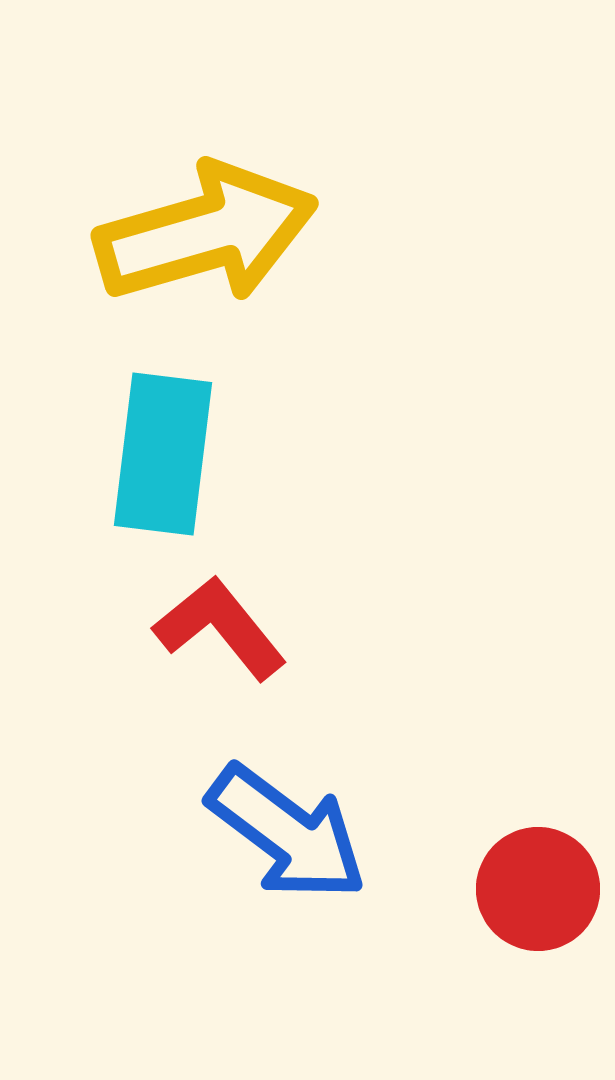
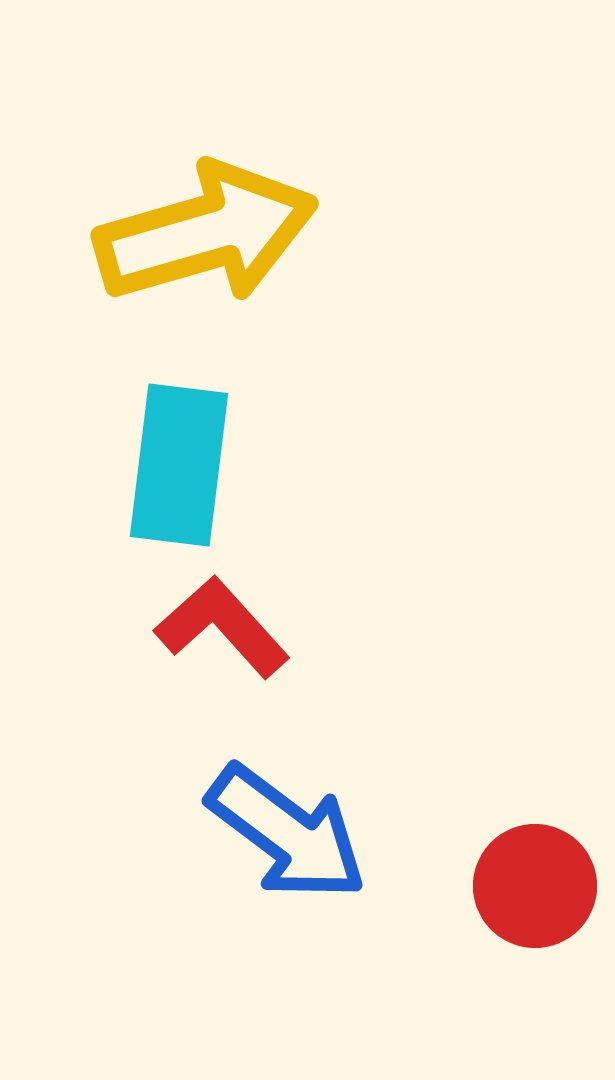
cyan rectangle: moved 16 px right, 11 px down
red L-shape: moved 2 px right, 1 px up; rotated 3 degrees counterclockwise
red circle: moved 3 px left, 3 px up
